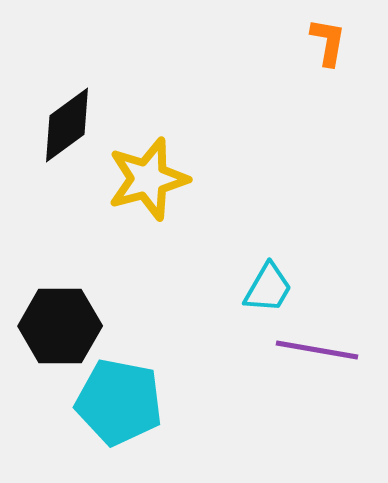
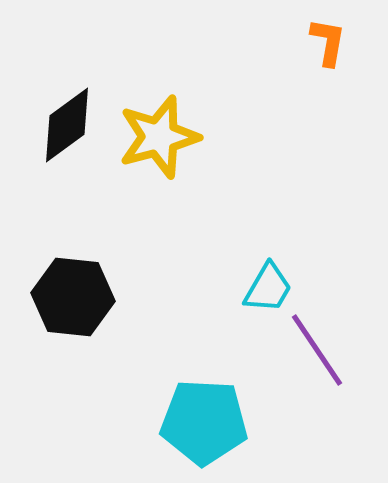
yellow star: moved 11 px right, 42 px up
black hexagon: moved 13 px right, 29 px up; rotated 6 degrees clockwise
purple line: rotated 46 degrees clockwise
cyan pentagon: moved 85 px right, 20 px down; rotated 8 degrees counterclockwise
